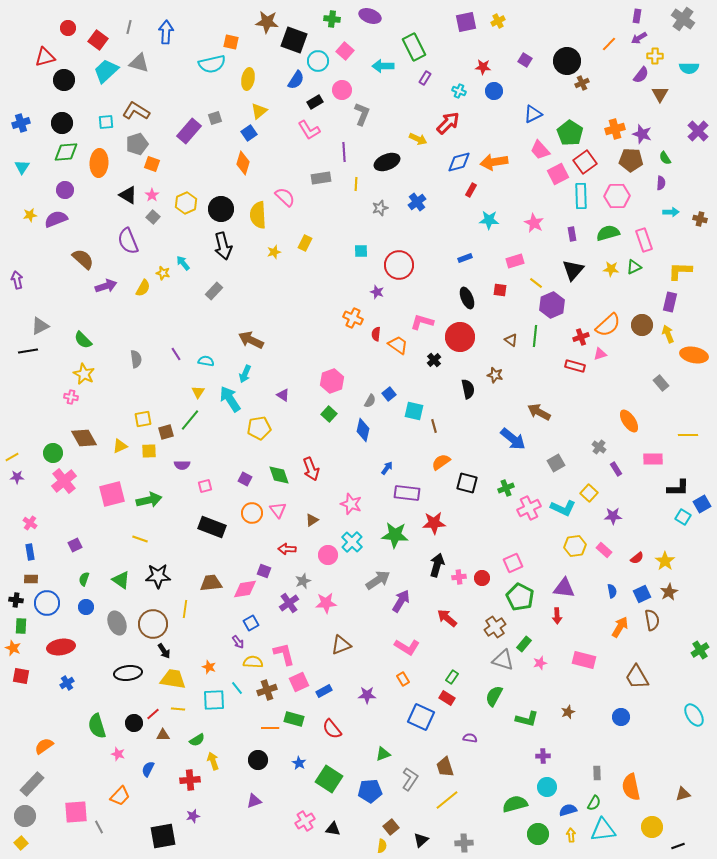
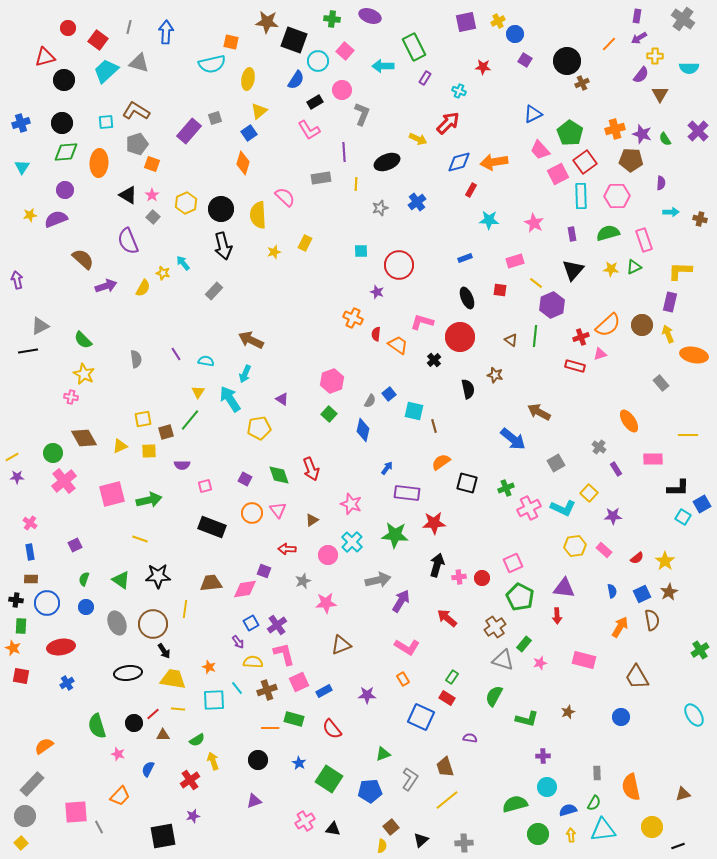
blue circle at (494, 91): moved 21 px right, 57 px up
green semicircle at (665, 158): moved 19 px up
purple triangle at (283, 395): moved 1 px left, 4 px down
gray arrow at (378, 580): rotated 20 degrees clockwise
purple cross at (289, 603): moved 12 px left, 22 px down
red cross at (190, 780): rotated 30 degrees counterclockwise
